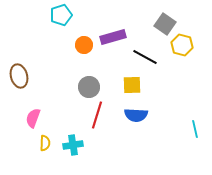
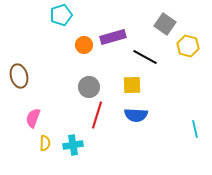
yellow hexagon: moved 6 px right, 1 px down
